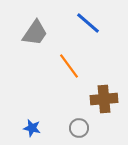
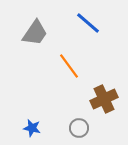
brown cross: rotated 20 degrees counterclockwise
